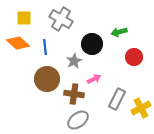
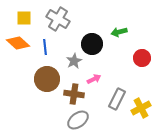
gray cross: moved 3 px left
red circle: moved 8 px right, 1 px down
